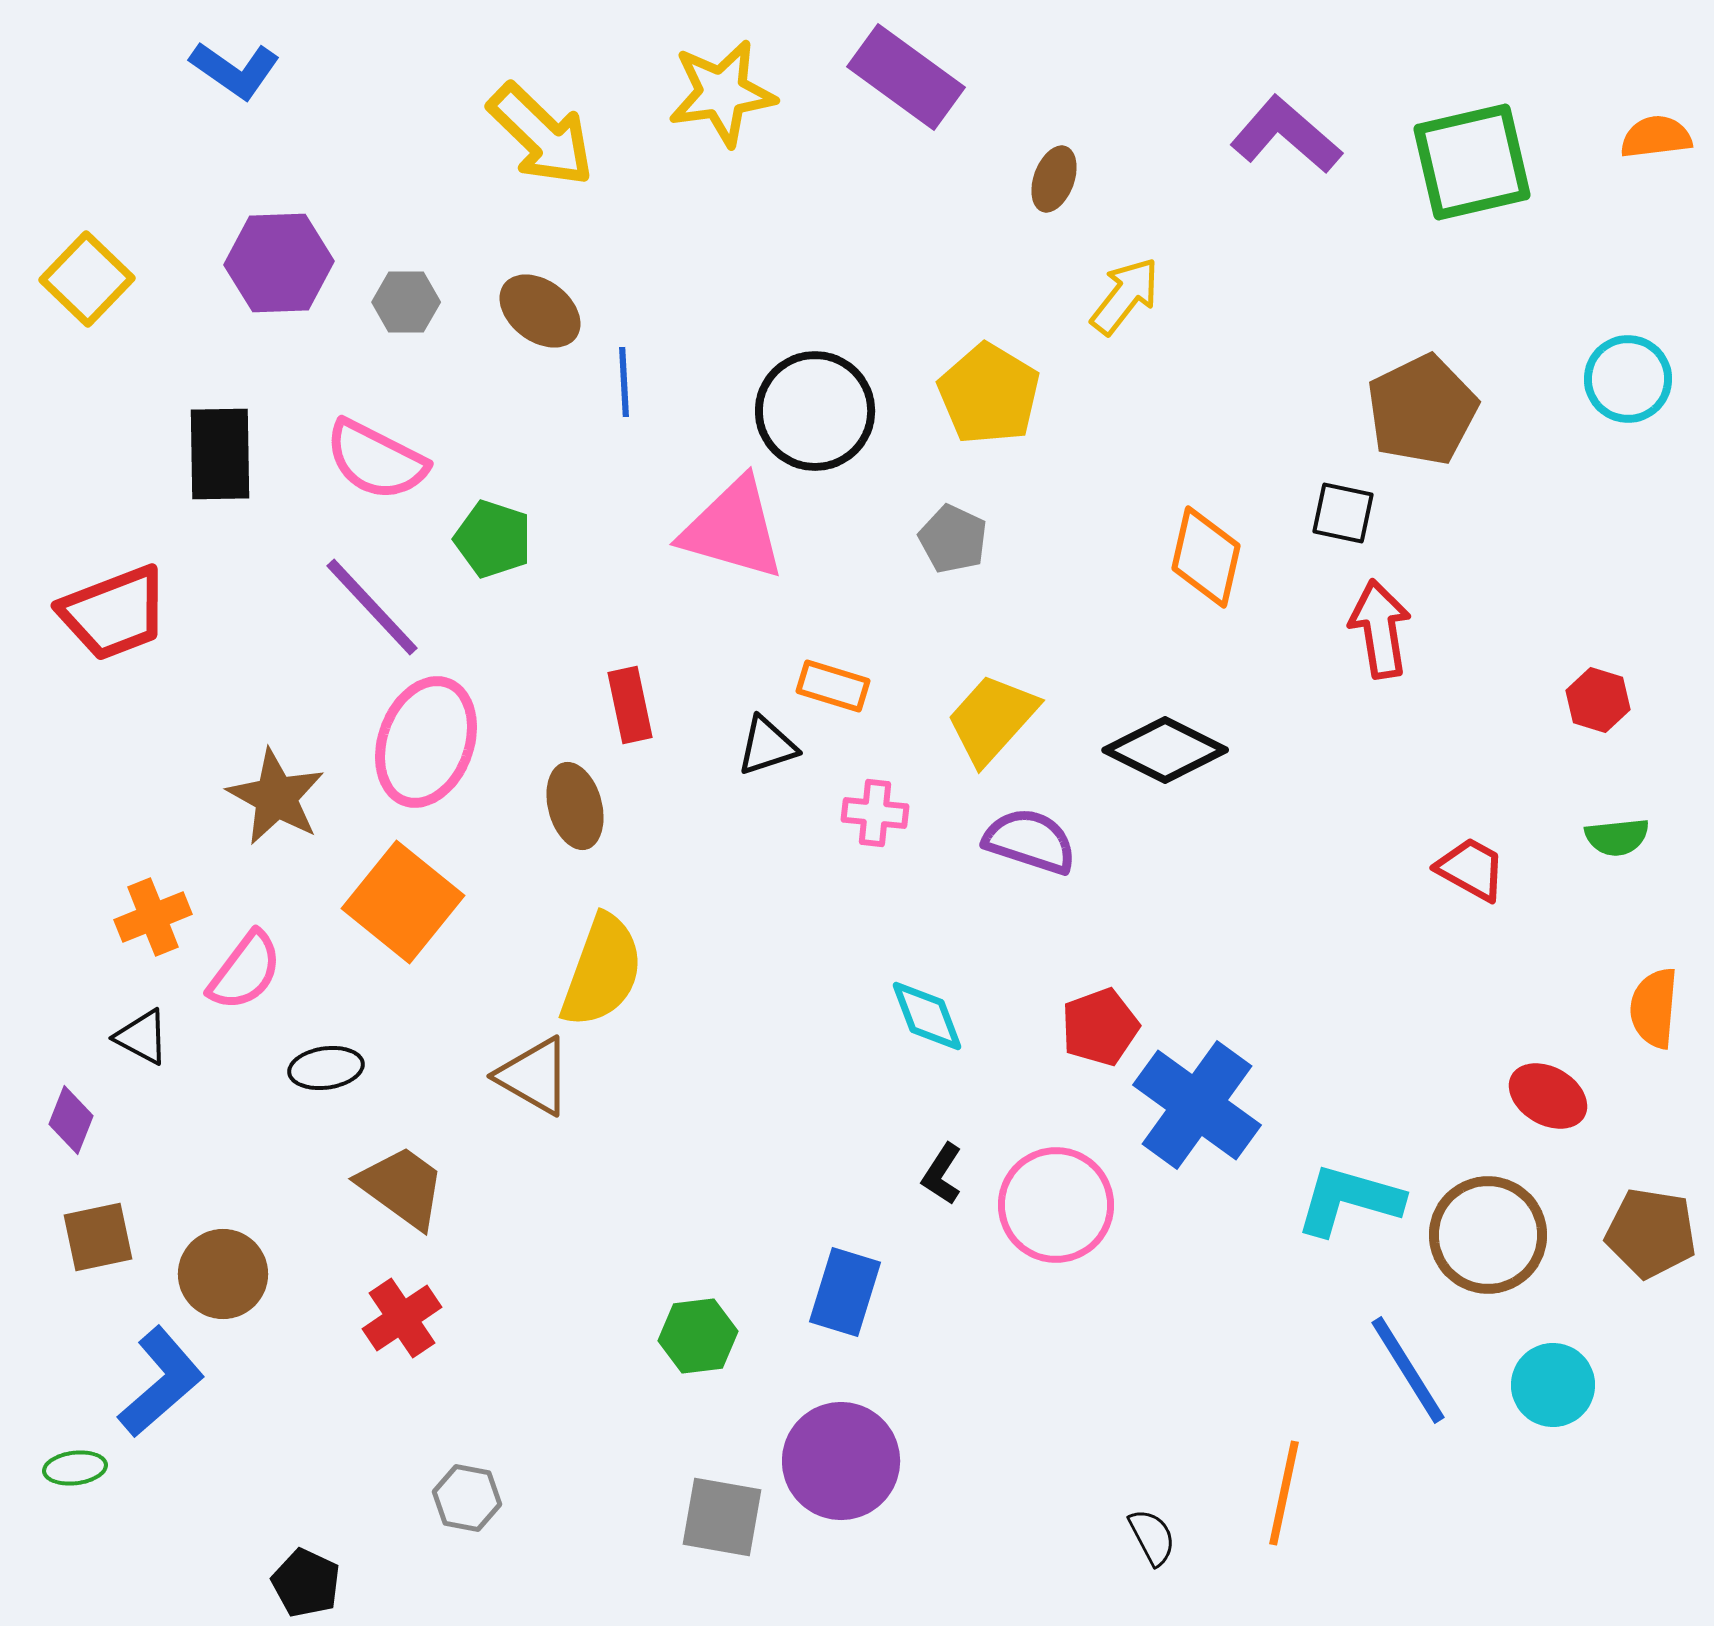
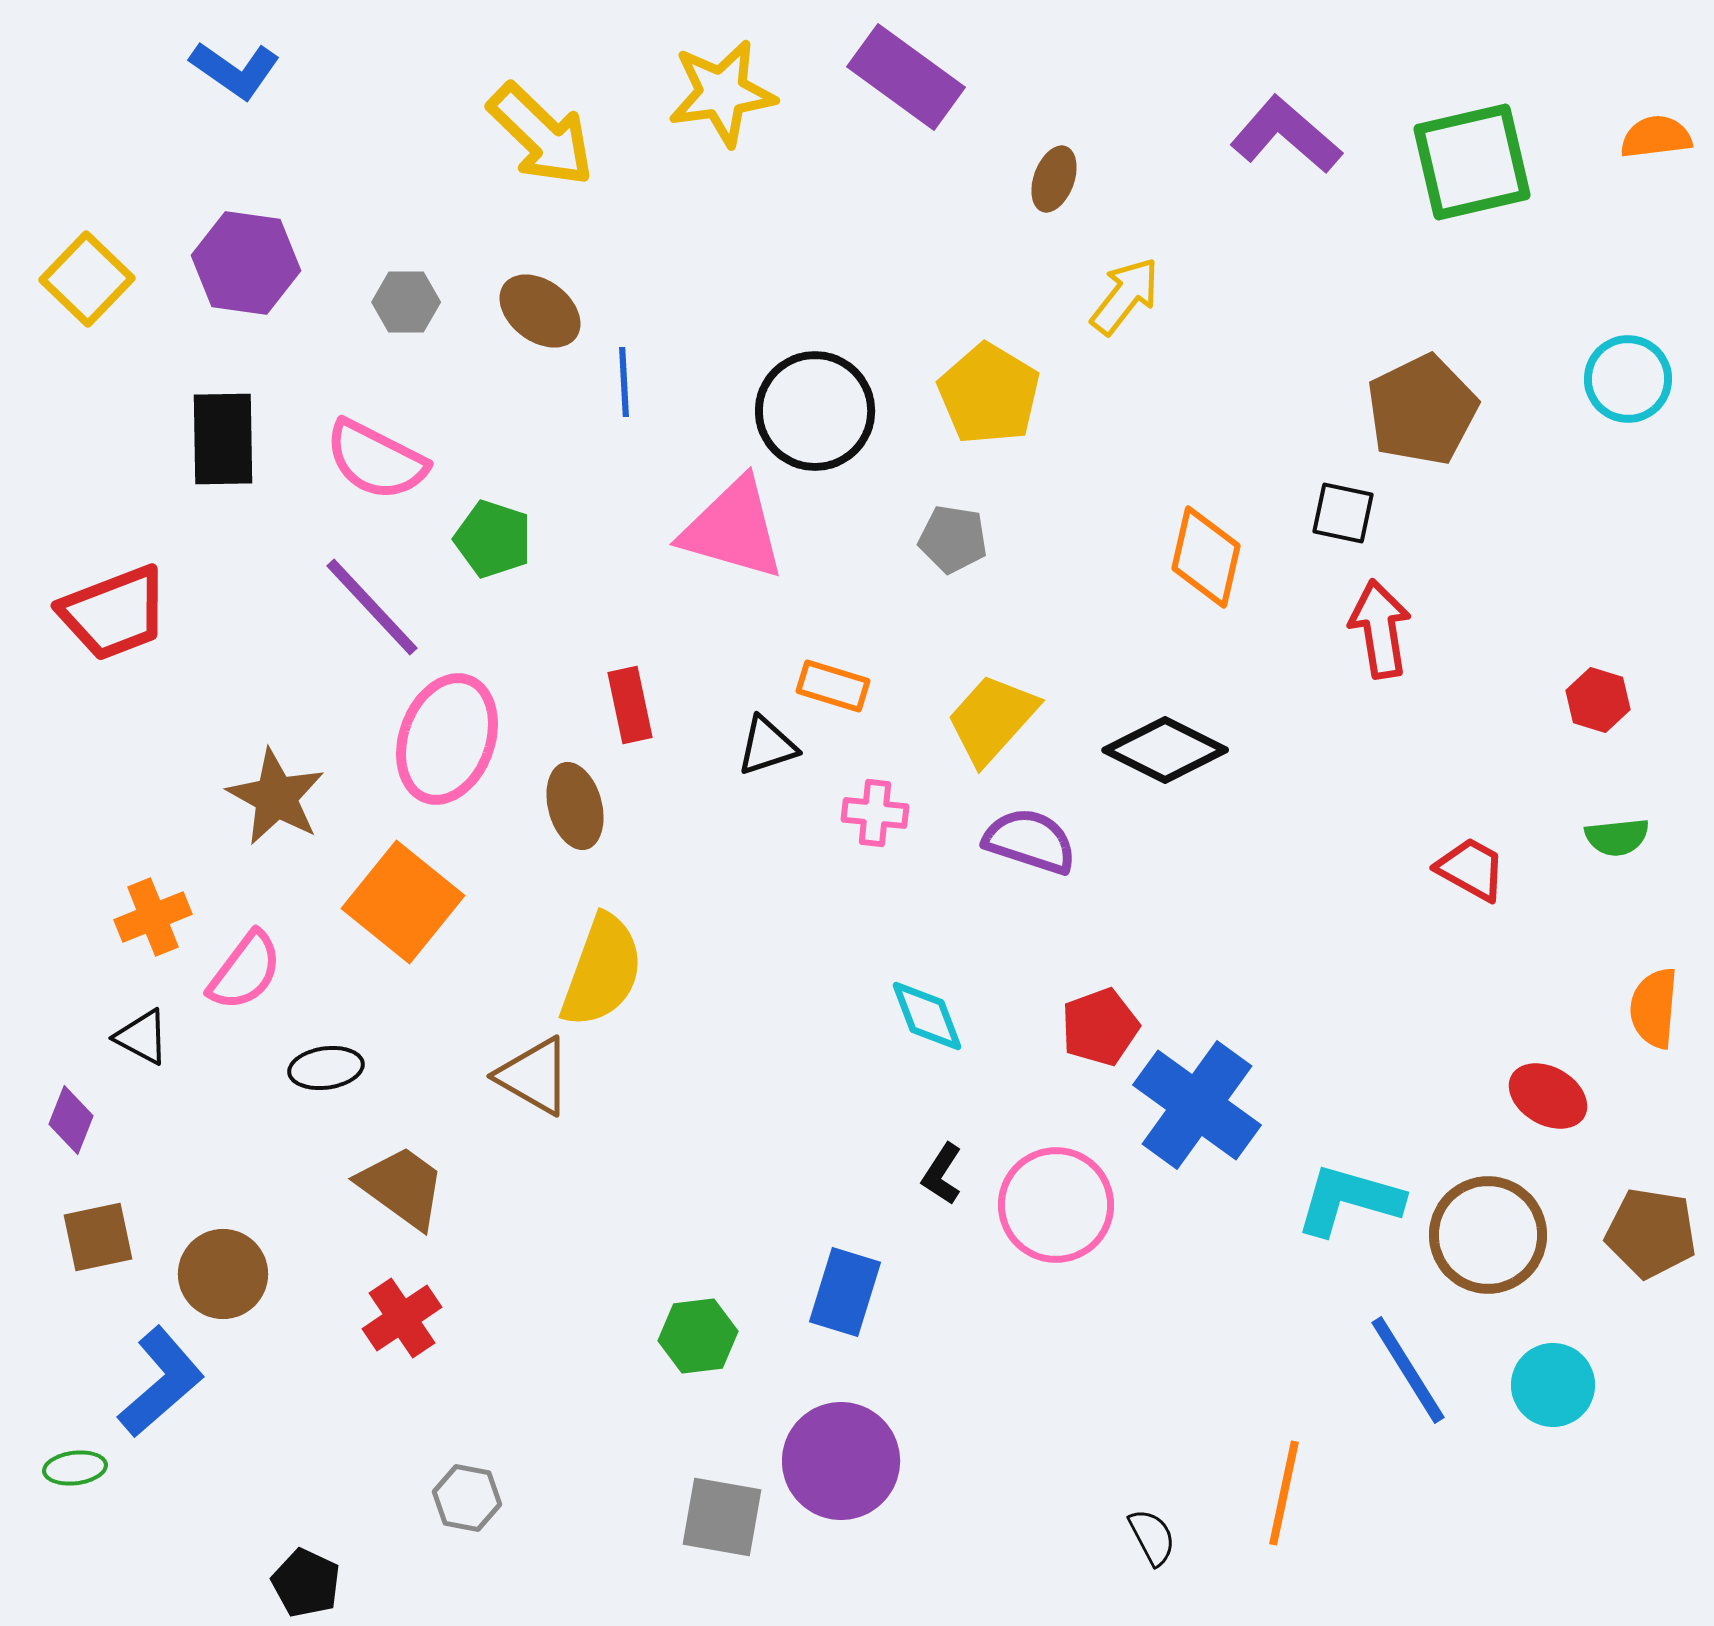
purple hexagon at (279, 263): moved 33 px left; rotated 10 degrees clockwise
black rectangle at (220, 454): moved 3 px right, 15 px up
gray pentagon at (953, 539): rotated 16 degrees counterclockwise
pink ellipse at (426, 742): moved 21 px right, 3 px up
